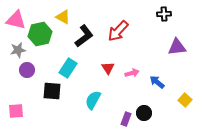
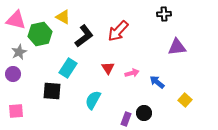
gray star: moved 1 px right, 2 px down; rotated 14 degrees counterclockwise
purple circle: moved 14 px left, 4 px down
